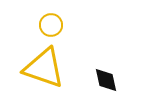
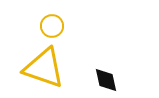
yellow circle: moved 1 px right, 1 px down
